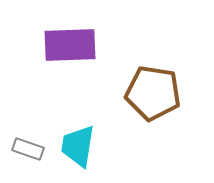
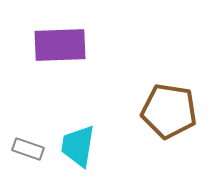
purple rectangle: moved 10 px left
brown pentagon: moved 16 px right, 18 px down
